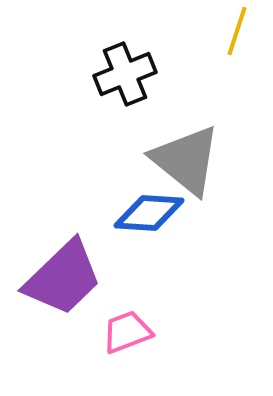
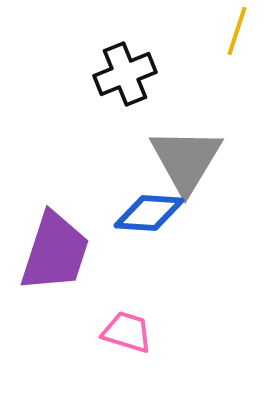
gray triangle: rotated 22 degrees clockwise
purple trapezoid: moved 8 px left, 26 px up; rotated 28 degrees counterclockwise
pink trapezoid: rotated 38 degrees clockwise
